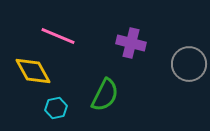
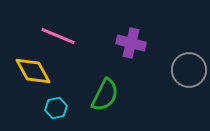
gray circle: moved 6 px down
